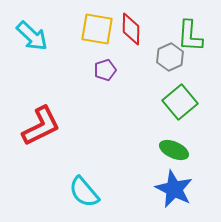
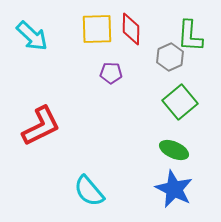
yellow square: rotated 12 degrees counterclockwise
purple pentagon: moved 6 px right, 3 px down; rotated 20 degrees clockwise
cyan semicircle: moved 5 px right, 1 px up
